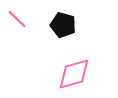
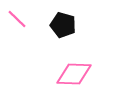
pink diamond: rotated 18 degrees clockwise
